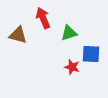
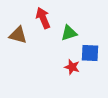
blue square: moved 1 px left, 1 px up
